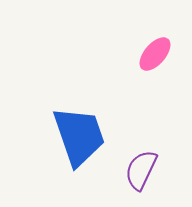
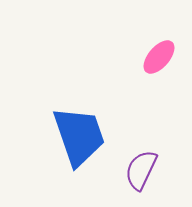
pink ellipse: moved 4 px right, 3 px down
